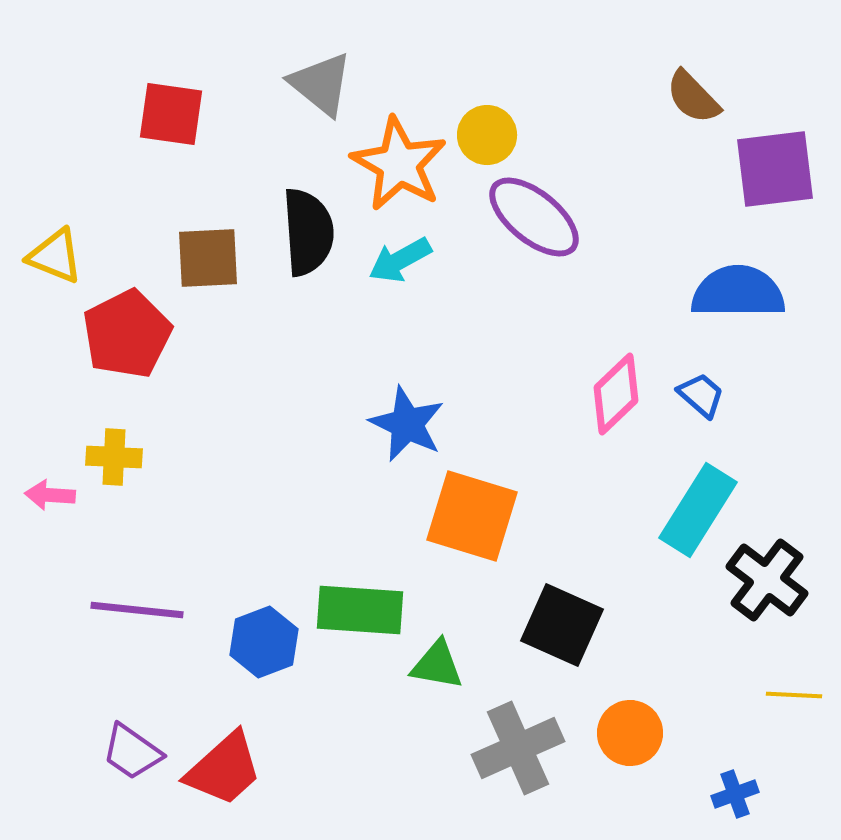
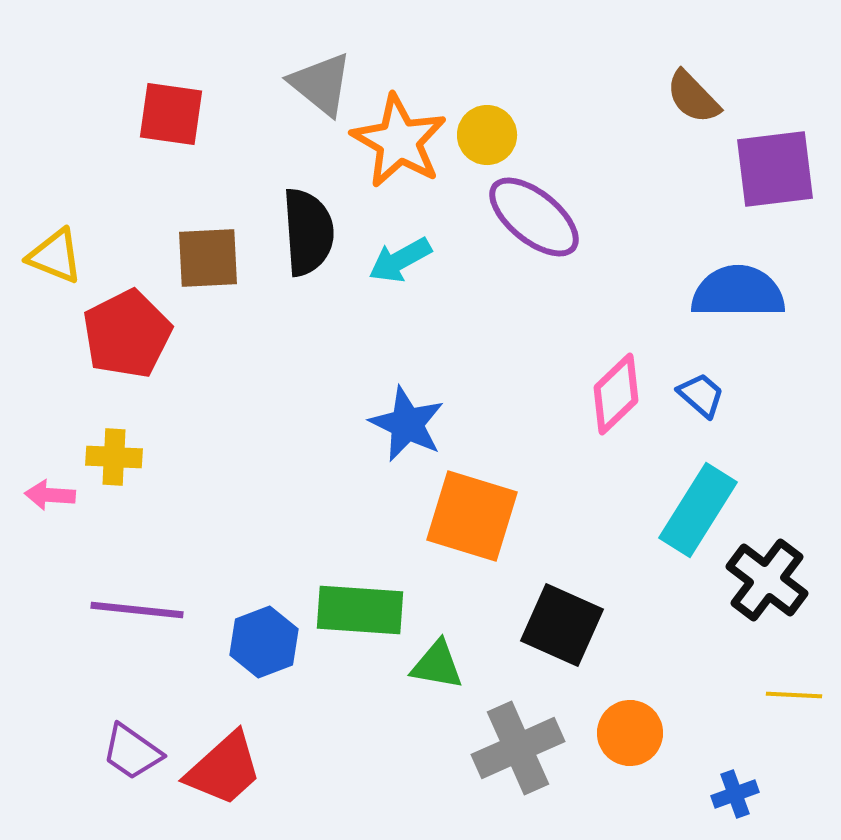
orange star: moved 23 px up
